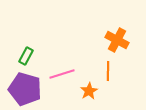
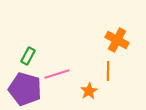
green rectangle: moved 2 px right
pink line: moved 5 px left
